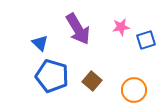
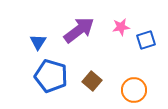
purple arrow: moved 1 px right, 1 px down; rotated 96 degrees counterclockwise
blue triangle: moved 2 px left, 1 px up; rotated 18 degrees clockwise
blue pentagon: moved 1 px left
